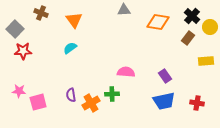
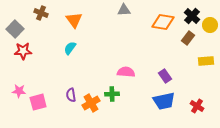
orange diamond: moved 5 px right
yellow circle: moved 2 px up
cyan semicircle: rotated 16 degrees counterclockwise
red cross: moved 3 px down; rotated 24 degrees clockwise
